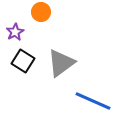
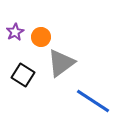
orange circle: moved 25 px down
black square: moved 14 px down
blue line: rotated 9 degrees clockwise
